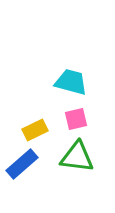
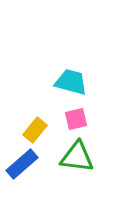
yellow rectangle: rotated 25 degrees counterclockwise
